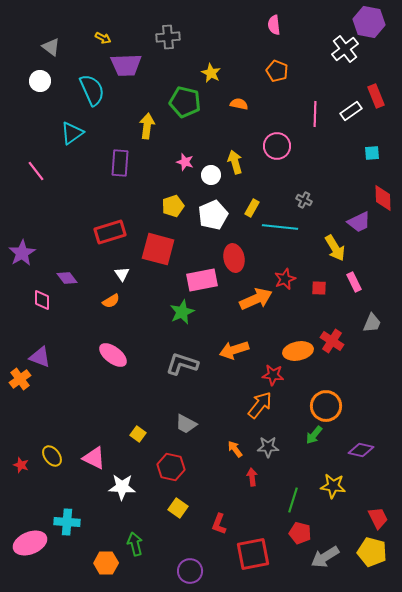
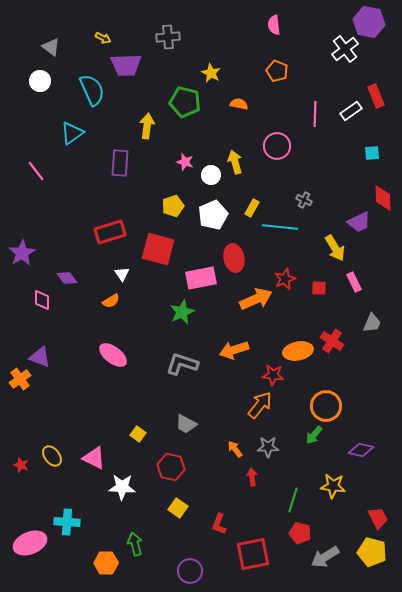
pink rectangle at (202, 280): moved 1 px left, 2 px up
